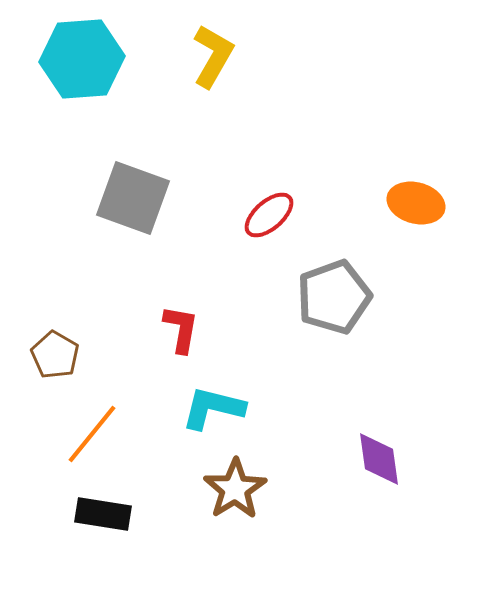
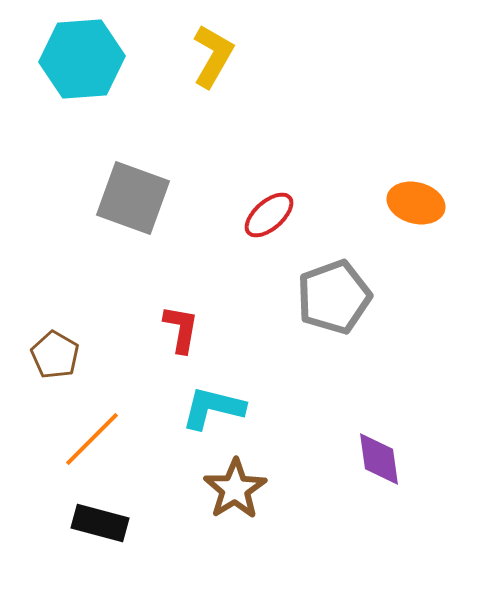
orange line: moved 5 px down; rotated 6 degrees clockwise
black rectangle: moved 3 px left, 9 px down; rotated 6 degrees clockwise
